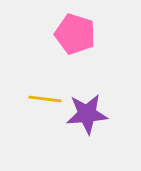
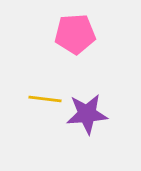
pink pentagon: rotated 21 degrees counterclockwise
